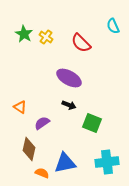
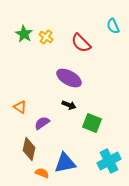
cyan cross: moved 2 px right, 1 px up; rotated 20 degrees counterclockwise
